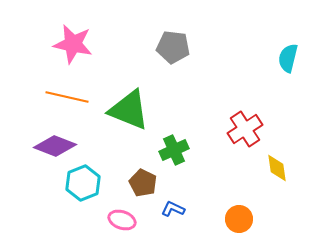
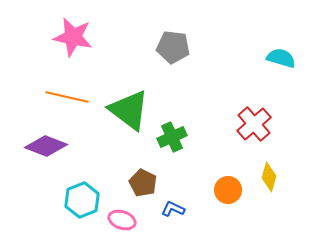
pink star: moved 7 px up
cyan semicircle: moved 7 px left; rotated 92 degrees clockwise
green triangle: rotated 15 degrees clockwise
red cross: moved 9 px right, 5 px up; rotated 8 degrees counterclockwise
purple diamond: moved 9 px left
green cross: moved 2 px left, 13 px up
yellow diamond: moved 8 px left, 9 px down; rotated 24 degrees clockwise
cyan hexagon: moved 1 px left, 17 px down
orange circle: moved 11 px left, 29 px up
